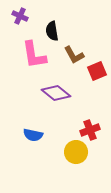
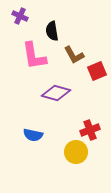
pink L-shape: moved 1 px down
purple diamond: rotated 24 degrees counterclockwise
